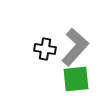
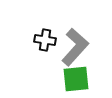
black cross: moved 9 px up
